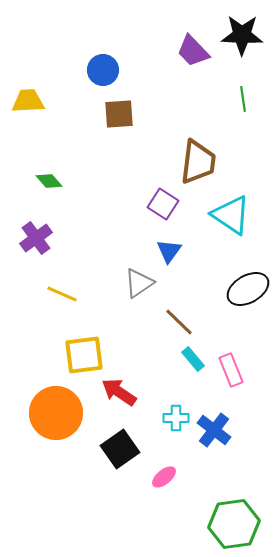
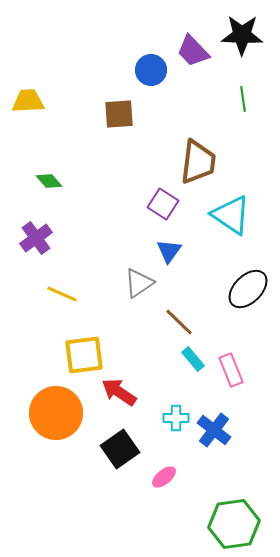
blue circle: moved 48 px right
black ellipse: rotated 15 degrees counterclockwise
